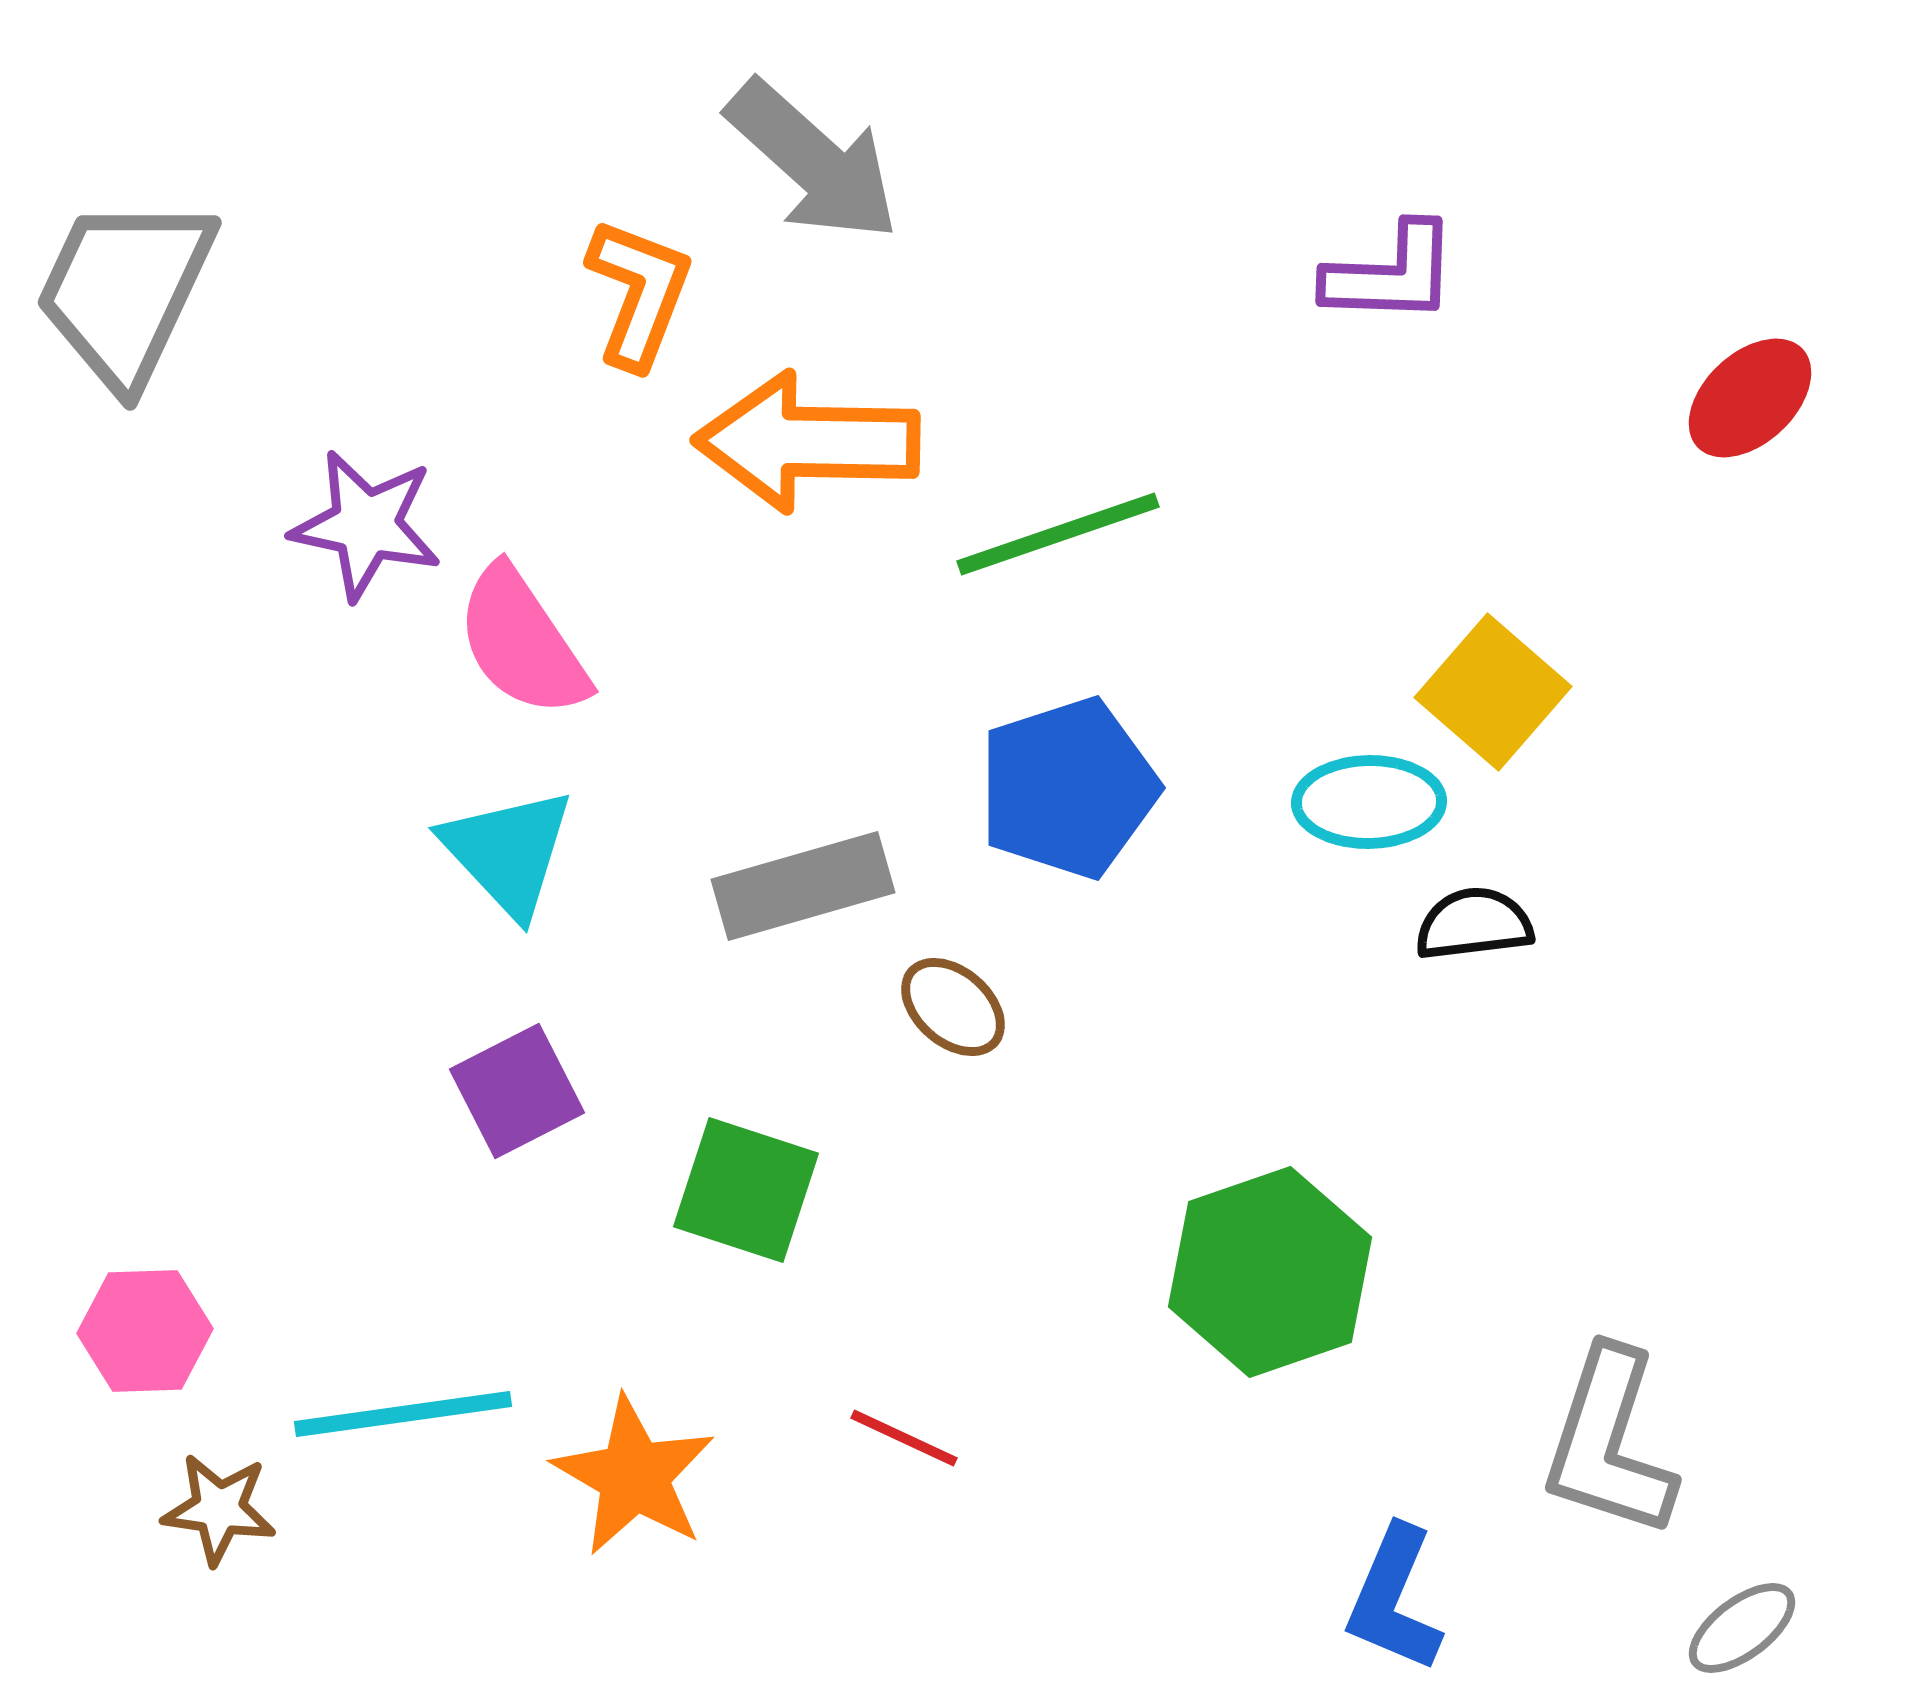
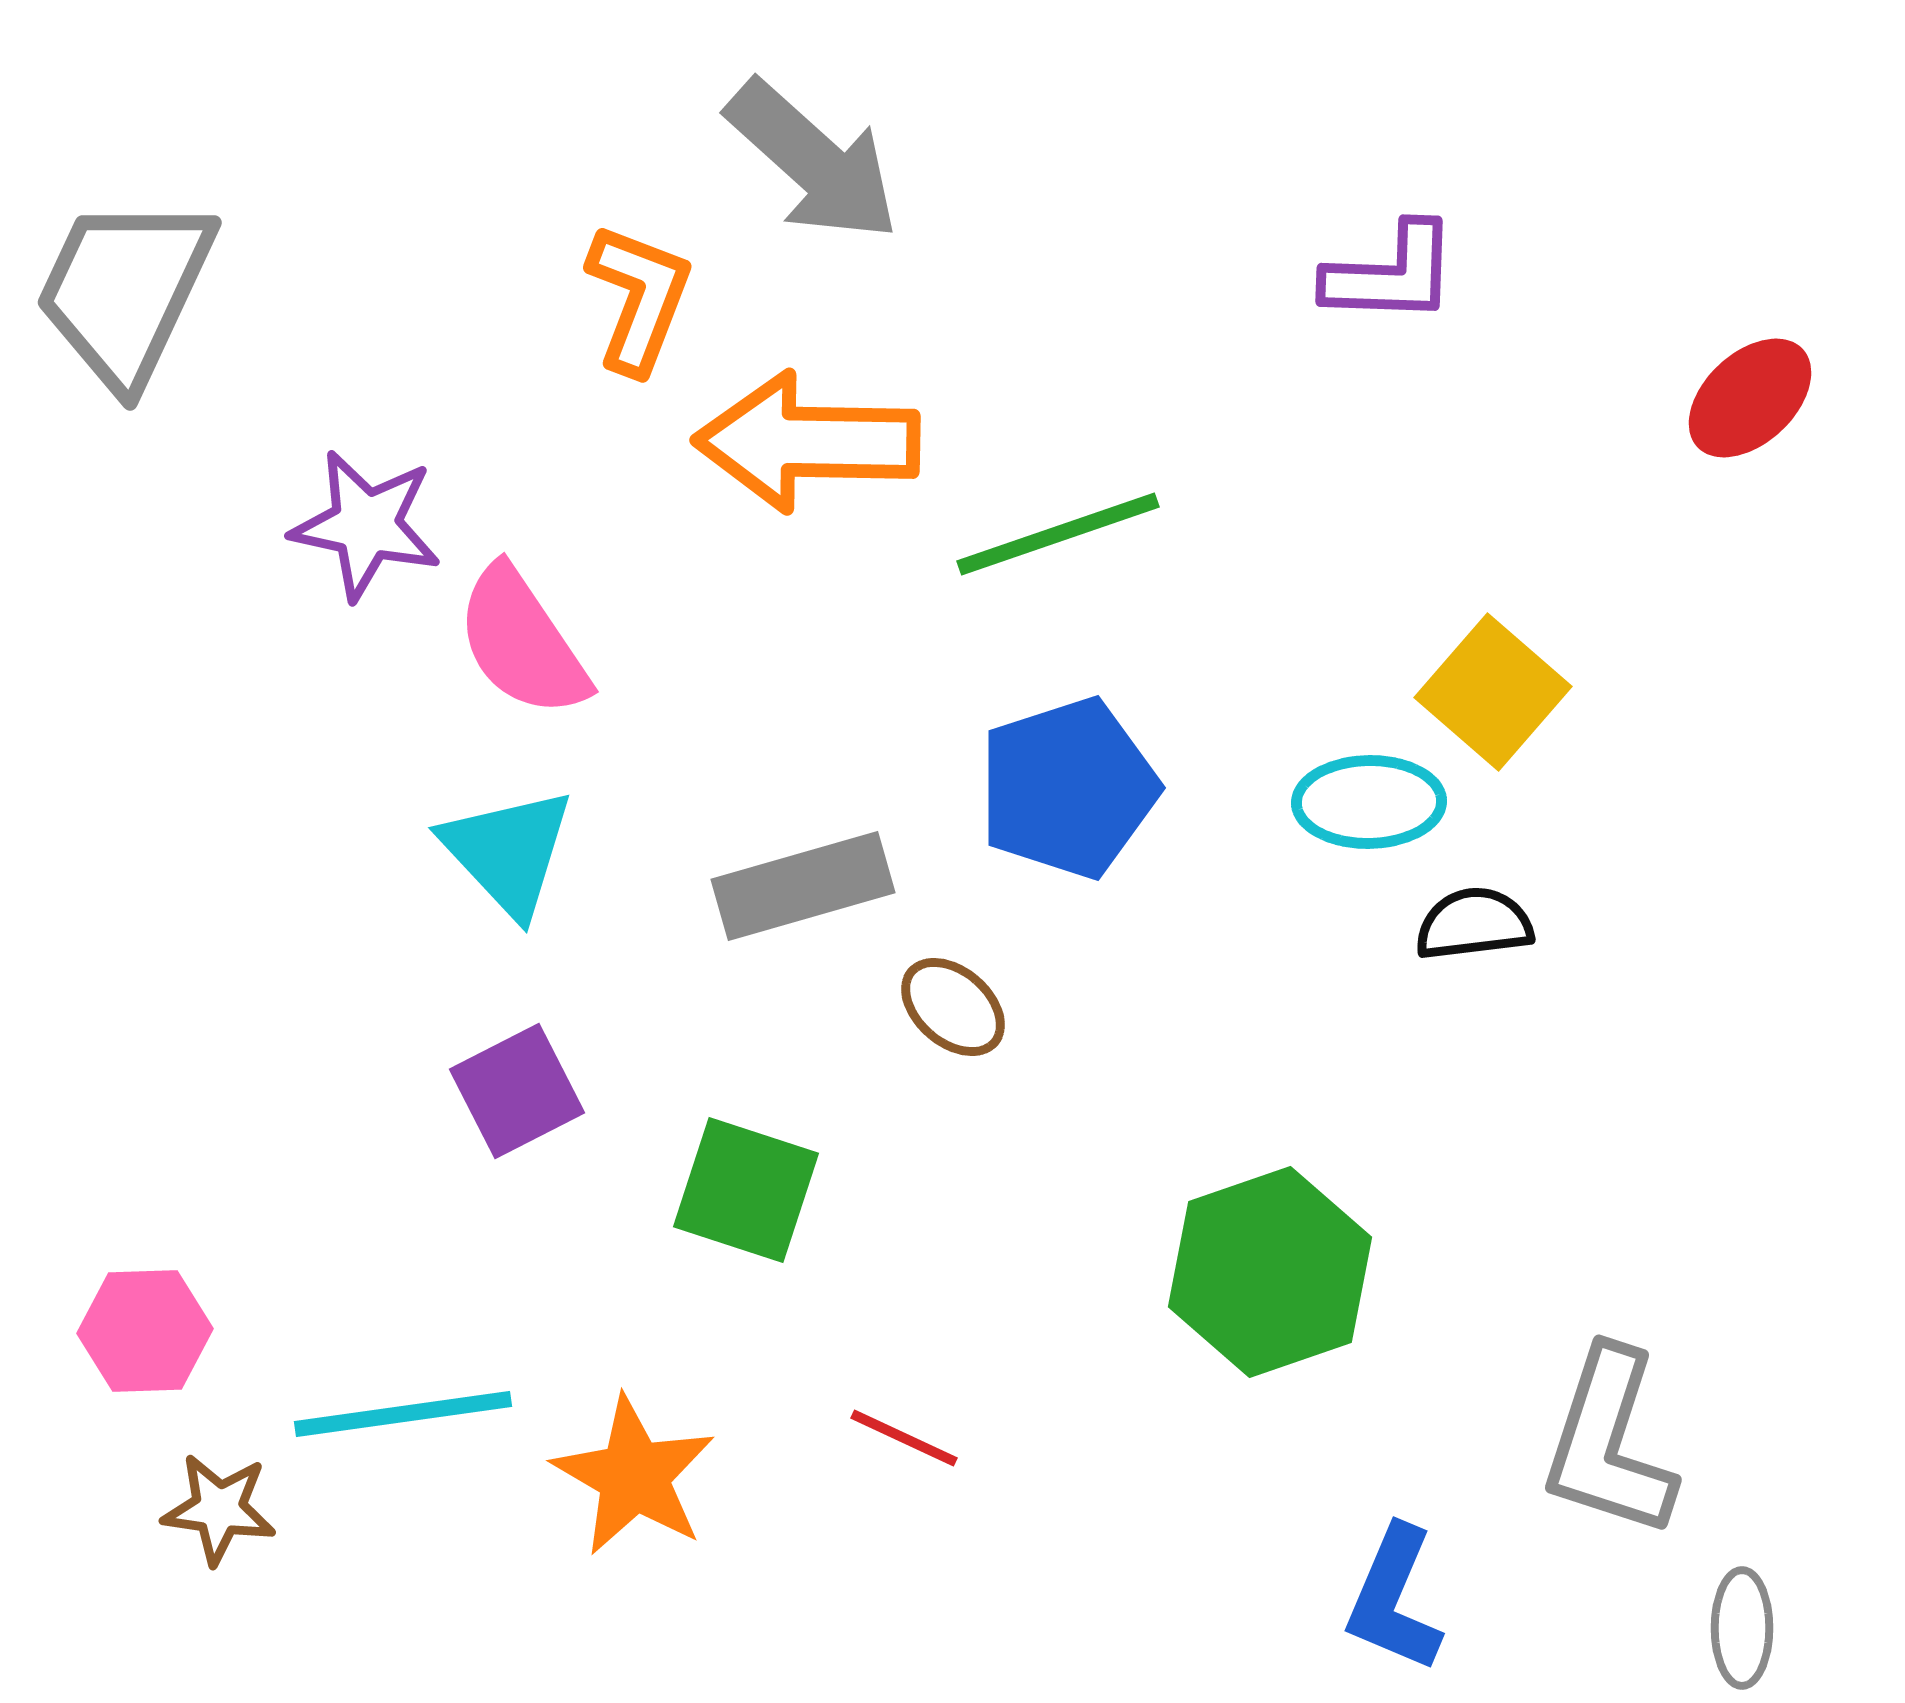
orange L-shape: moved 5 px down
gray ellipse: rotated 53 degrees counterclockwise
